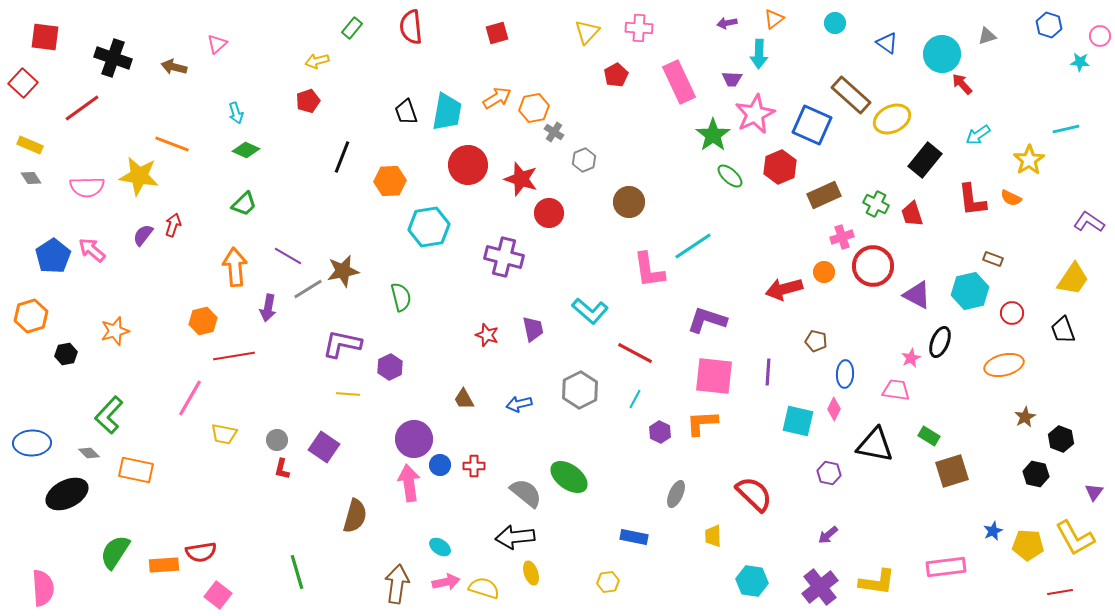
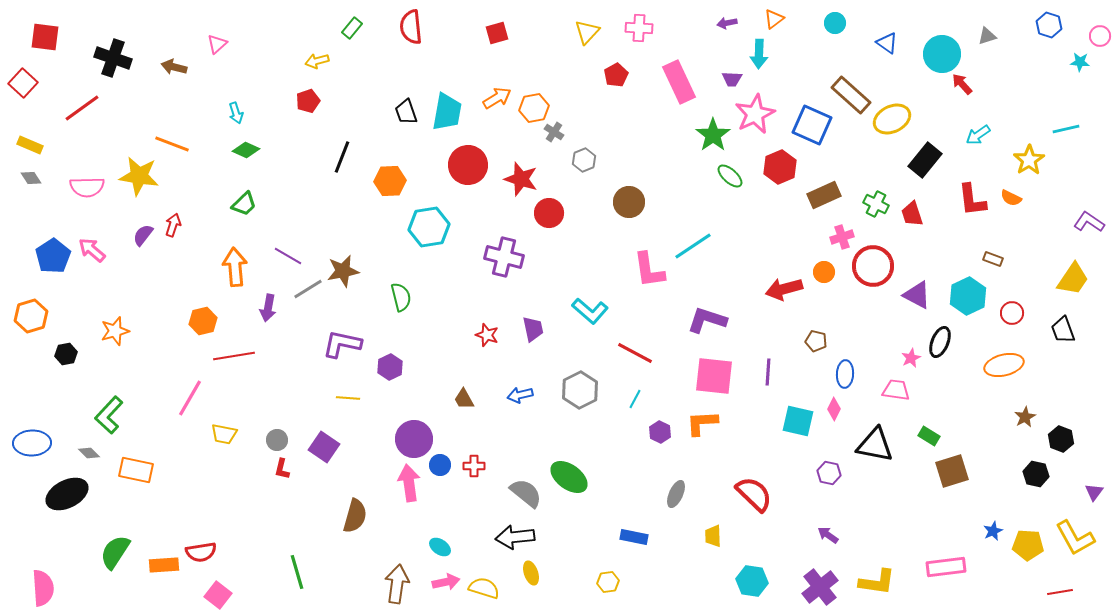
cyan hexagon at (970, 291): moved 2 px left, 5 px down; rotated 12 degrees counterclockwise
yellow line at (348, 394): moved 4 px down
blue arrow at (519, 404): moved 1 px right, 9 px up
purple arrow at (828, 535): rotated 75 degrees clockwise
